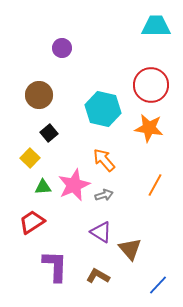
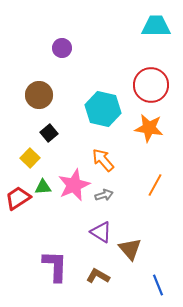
orange arrow: moved 1 px left
red trapezoid: moved 14 px left, 24 px up
blue line: rotated 65 degrees counterclockwise
